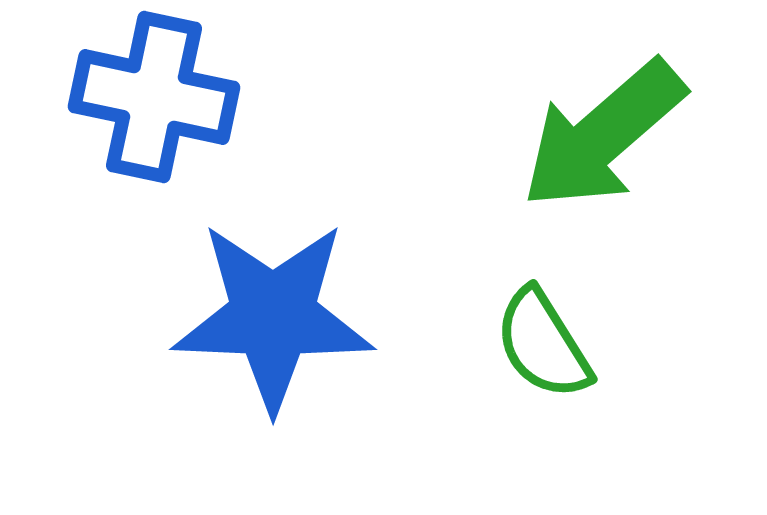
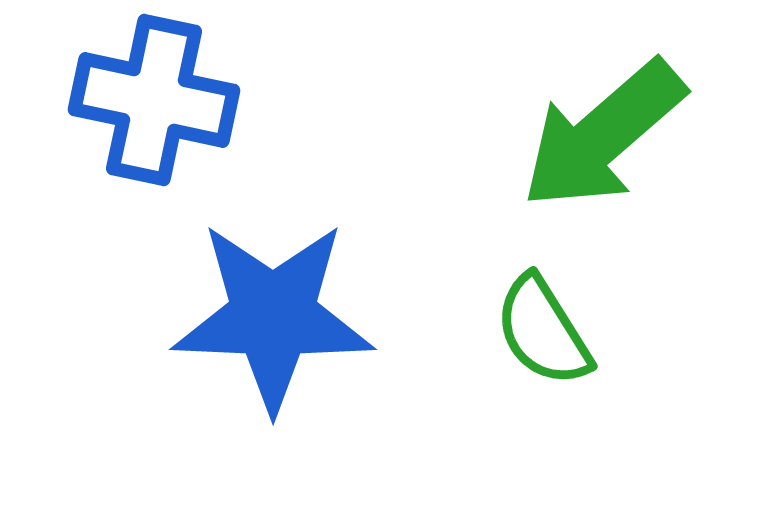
blue cross: moved 3 px down
green semicircle: moved 13 px up
